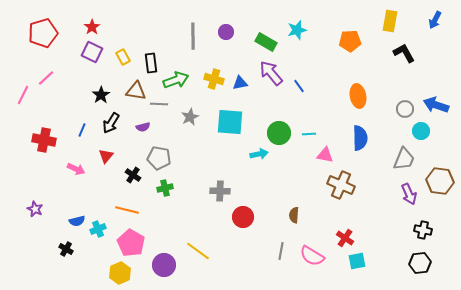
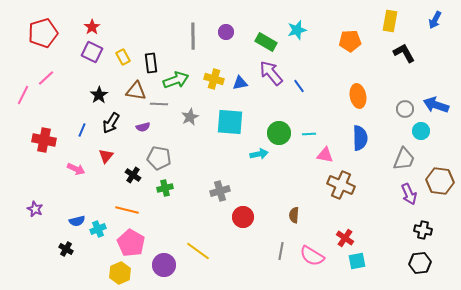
black star at (101, 95): moved 2 px left
gray cross at (220, 191): rotated 18 degrees counterclockwise
